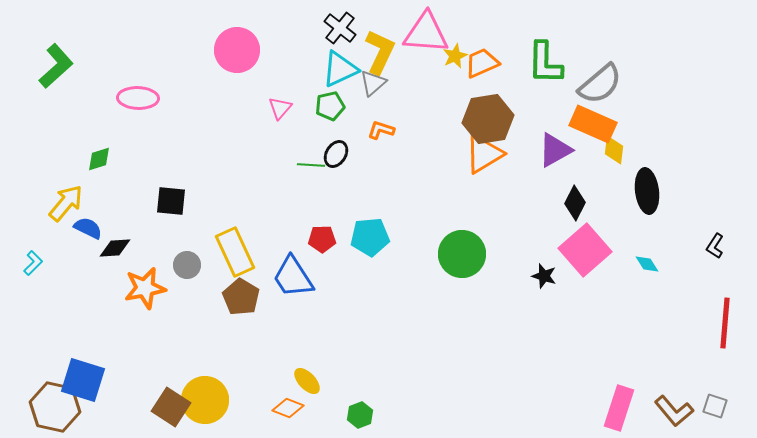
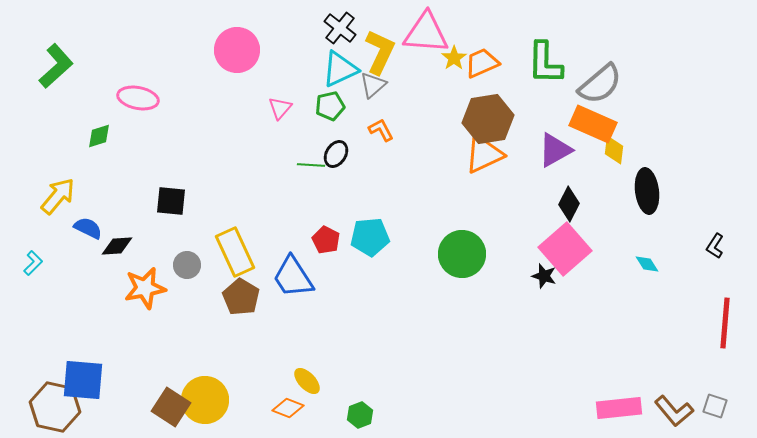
yellow star at (455, 56): moved 1 px left, 2 px down; rotated 10 degrees counterclockwise
gray triangle at (373, 83): moved 2 px down
pink ellipse at (138, 98): rotated 9 degrees clockwise
orange L-shape at (381, 130): rotated 44 degrees clockwise
orange triangle at (484, 154): rotated 6 degrees clockwise
green diamond at (99, 159): moved 23 px up
yellow arrow at (66, 203): moved 8 px left, 7 px up
black diamond at (575, 203): moved 6 px left, 1 px down
red pentagon at (322, 239): moved 4 px right, 1 px down; rotated 28 degrees clockwise
black diamond at (115, 248): moved 2 px right, 2 px up
pink square at (585, 250): moved 20 px left, 1 px up
blue square at (83, 380): rotated 12 degrees counterclockwise
pink rectangle at (619, 408): rotated 66 degrees clockwise
